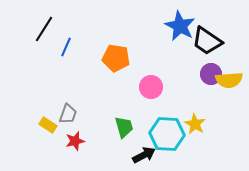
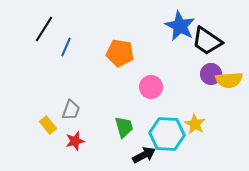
orange pentagon: moved 4 px right, 5 px up
gray trapezoid: moved 3 px right, 4 px up
yellow rectangle: rotated 18 degrees clockwise
